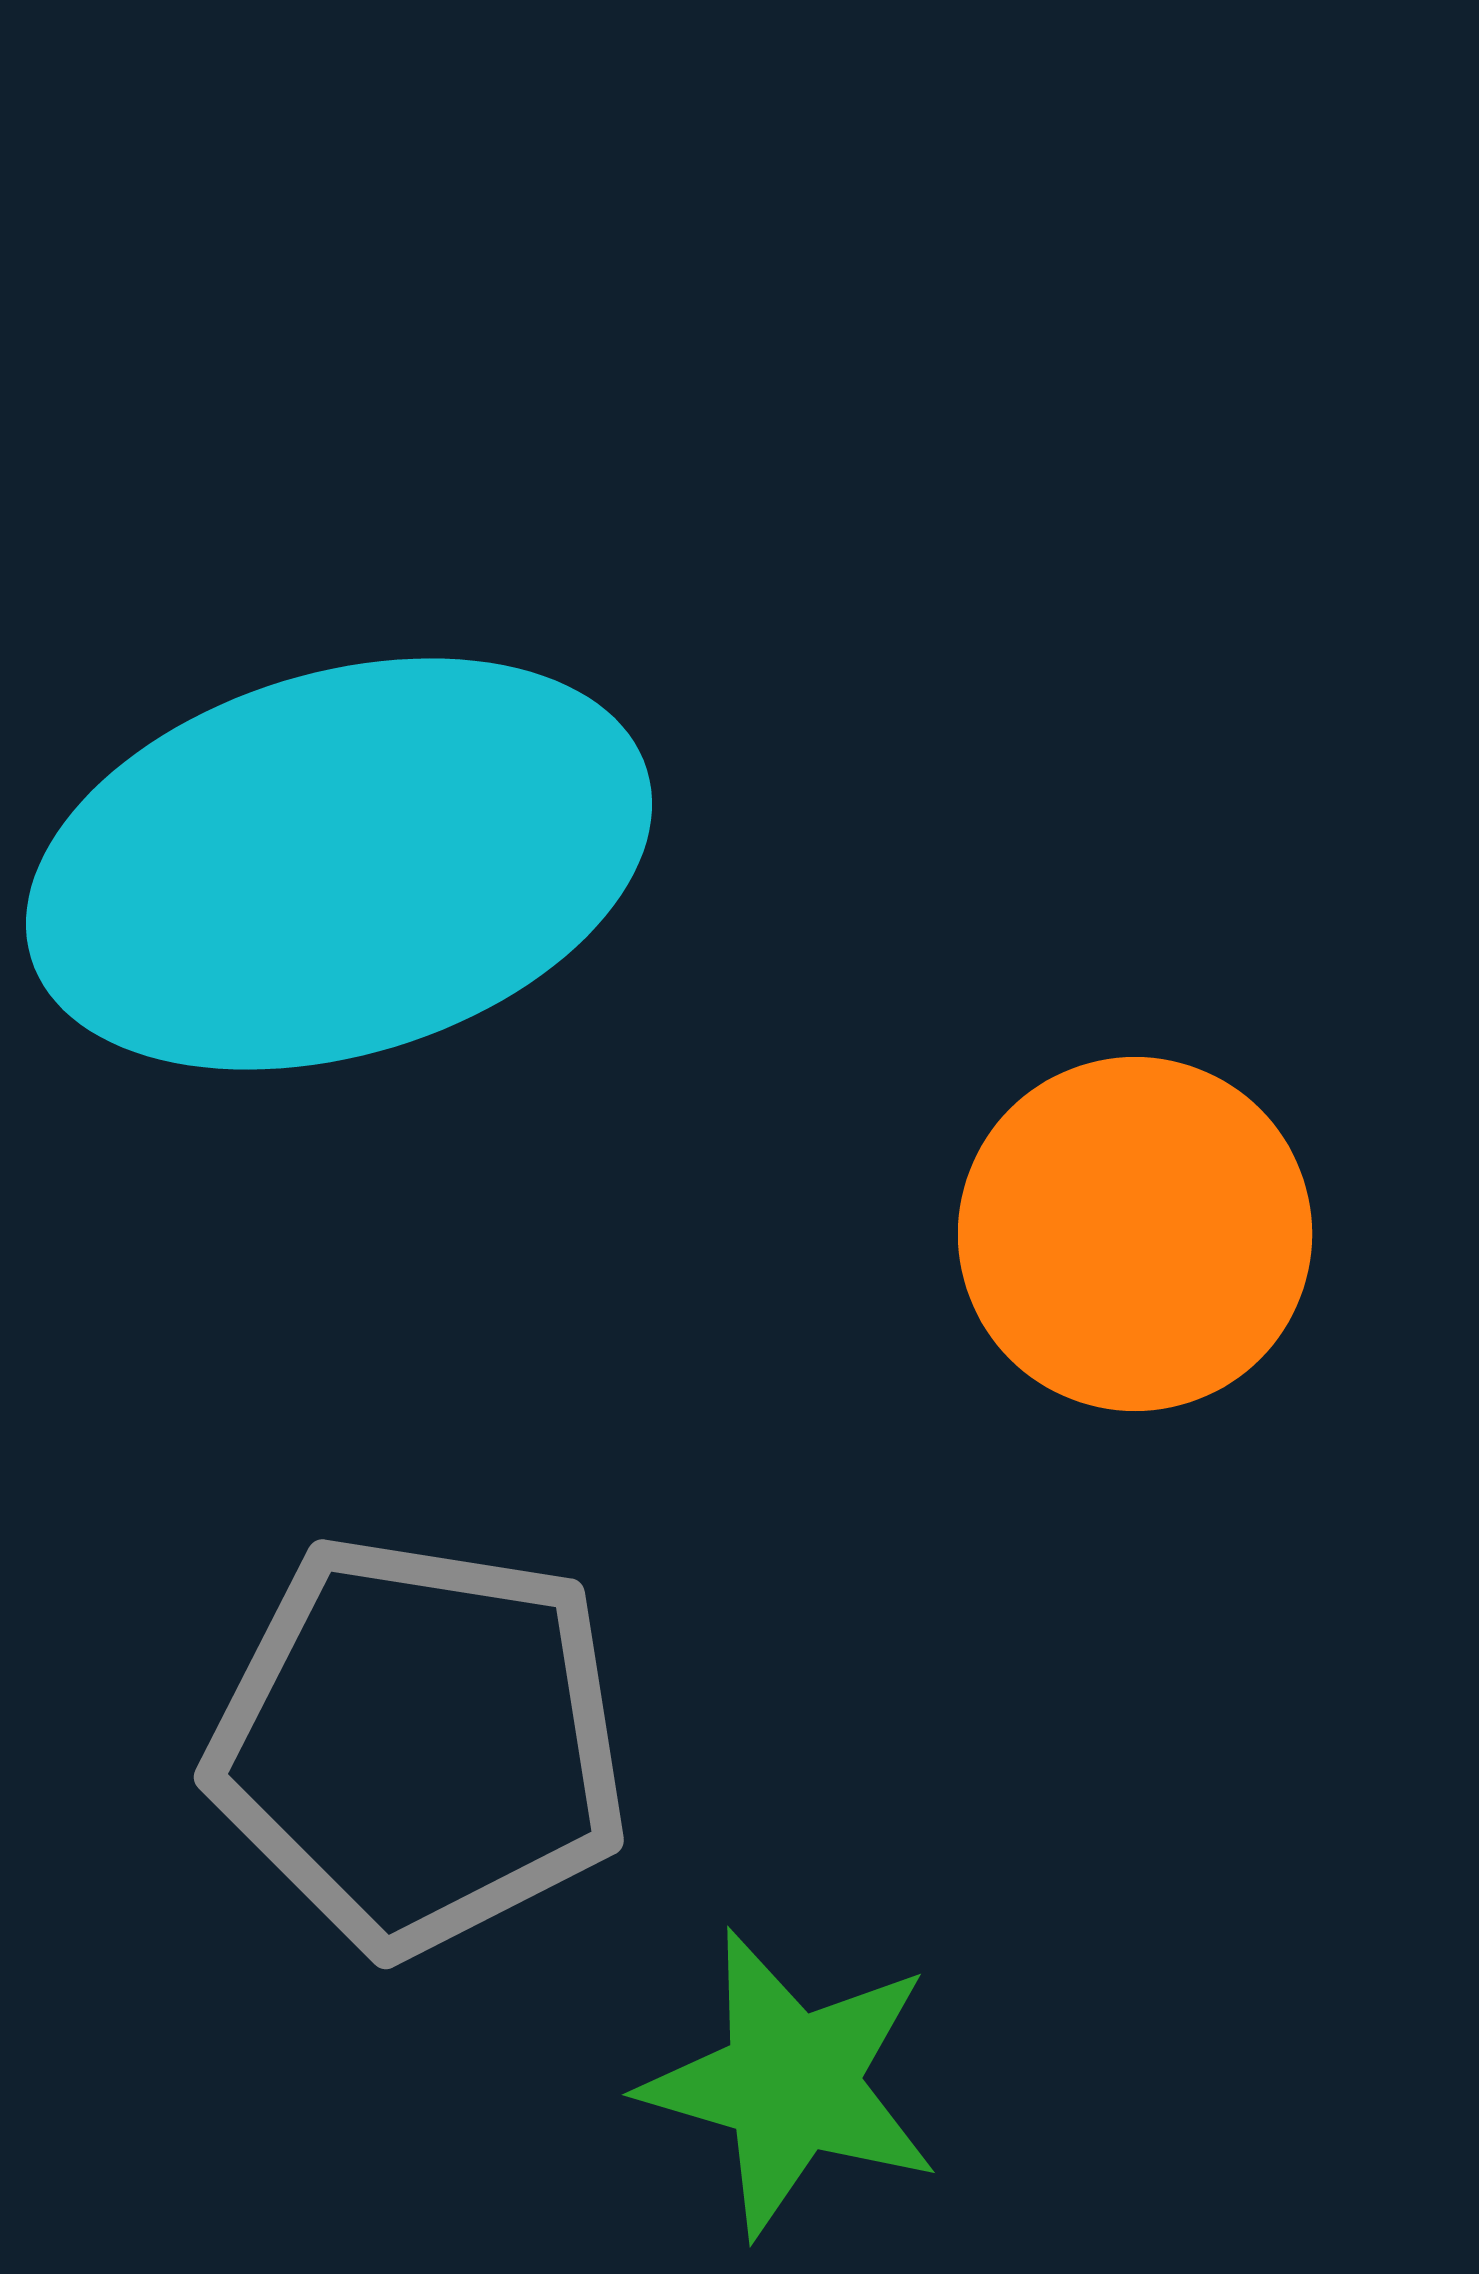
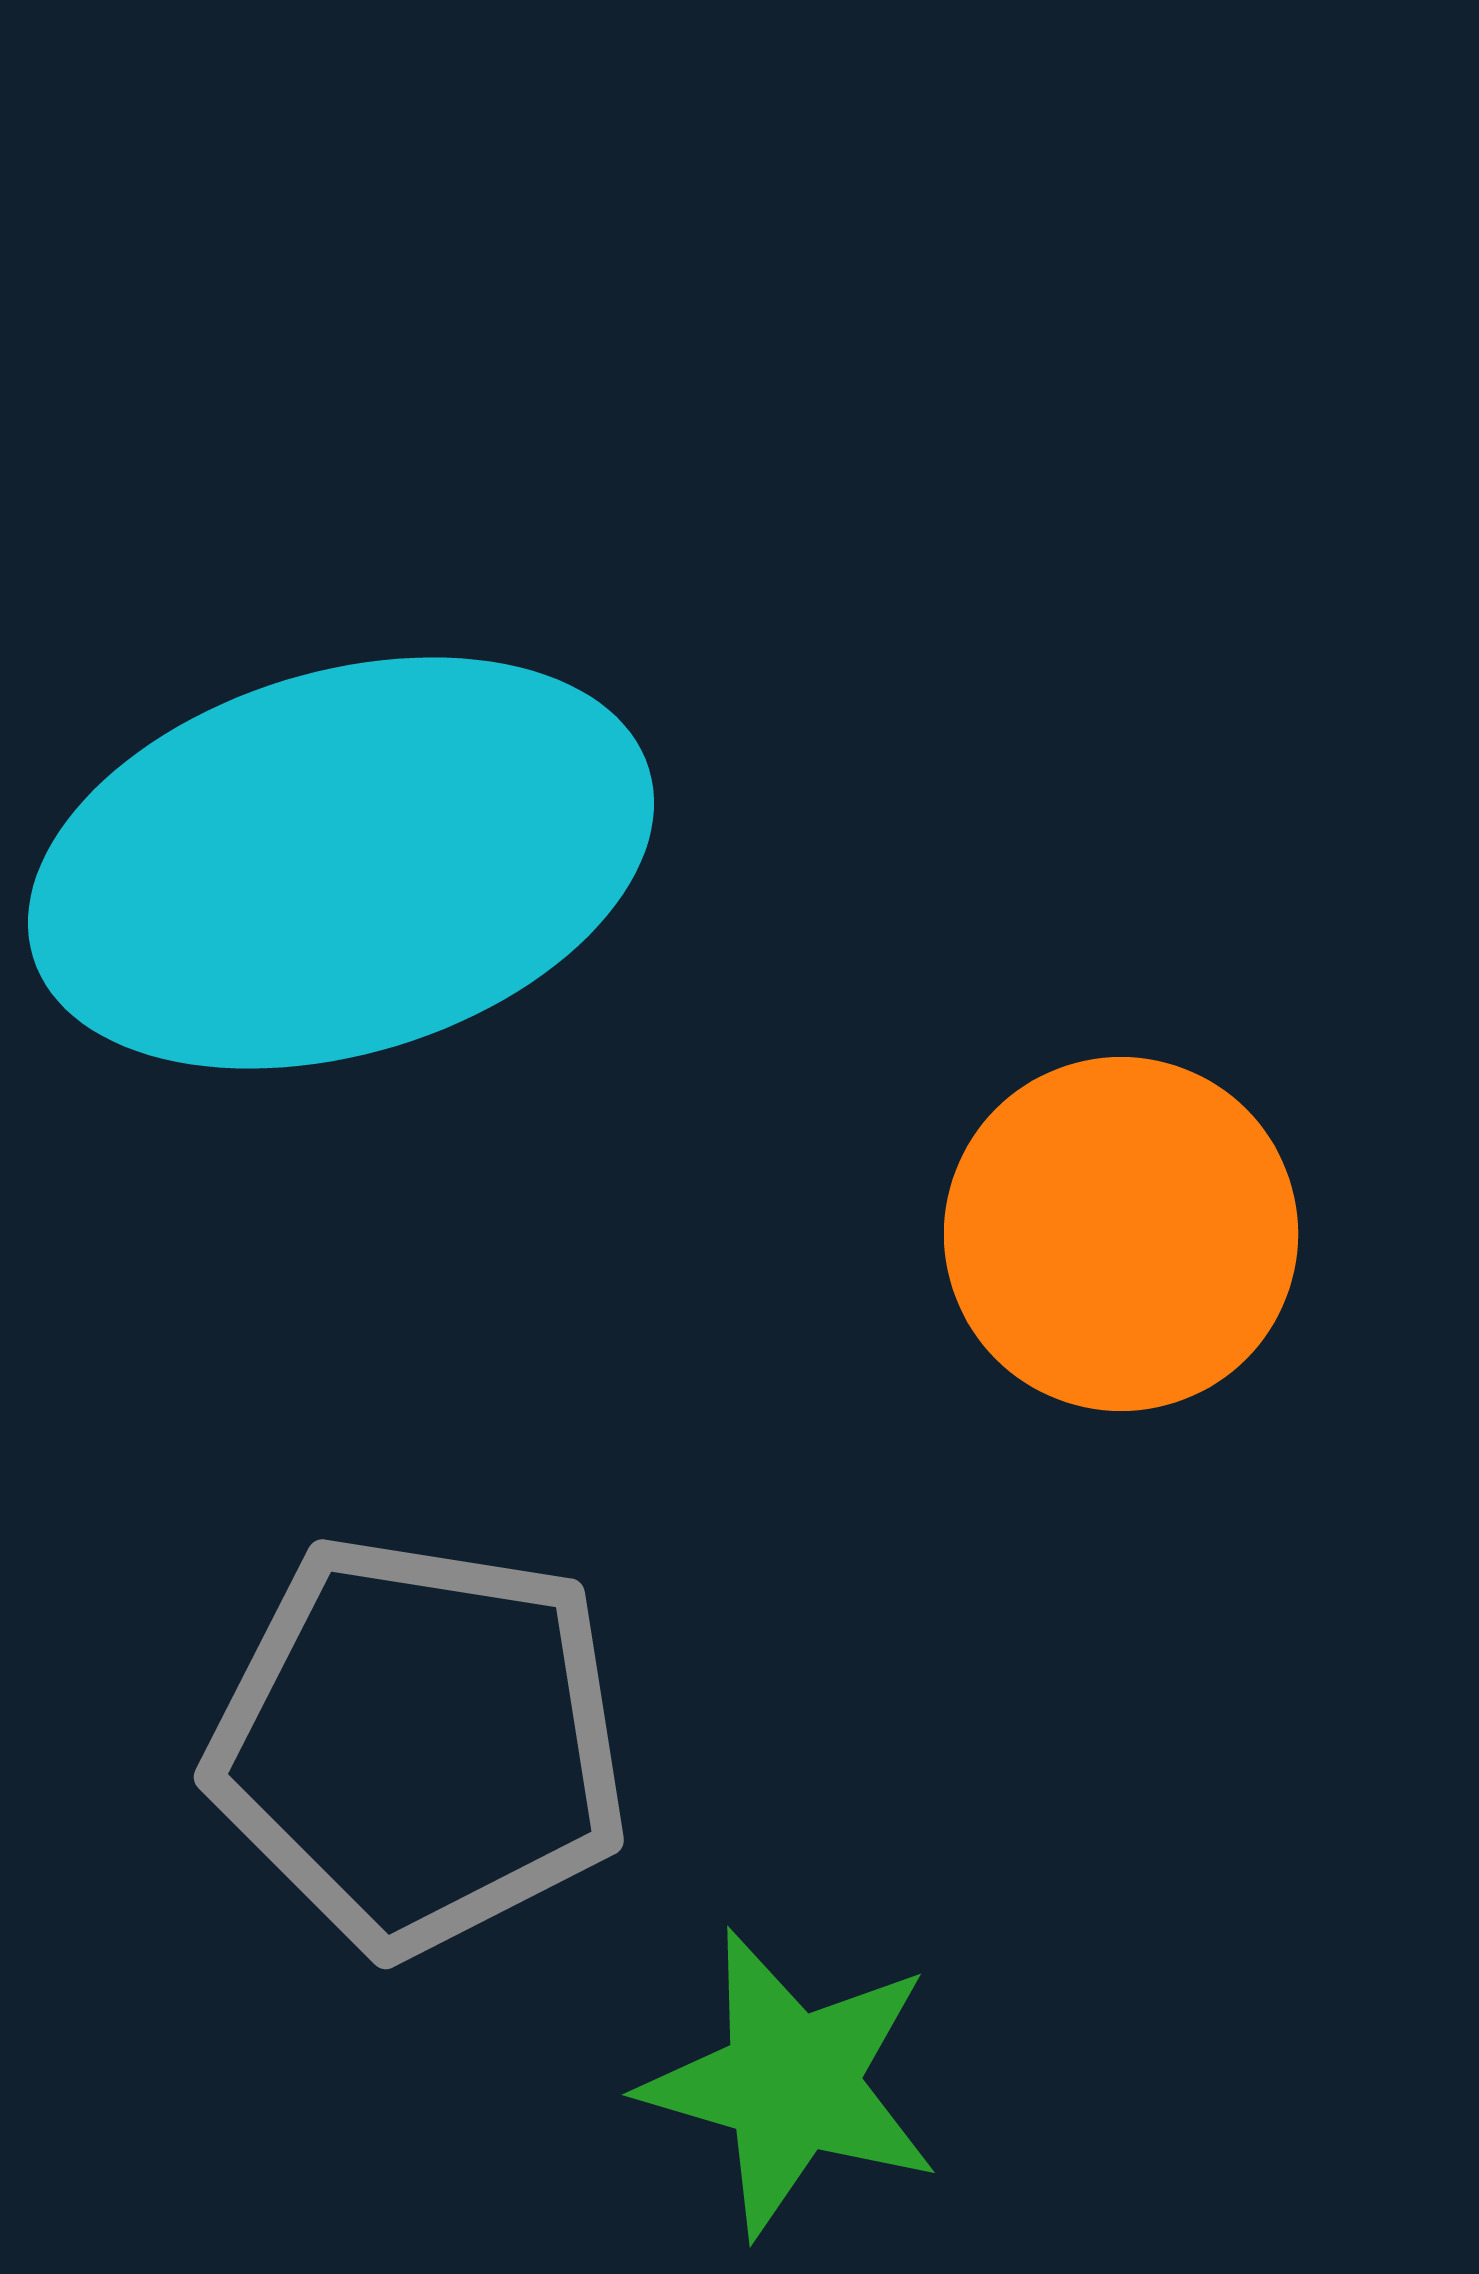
cyan ellipse: moved 2 px right, 1 px up
orange circle: moved 14 px left
